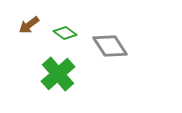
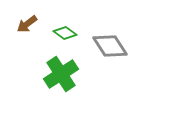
brown arrow: moved 2 px left, 1 px up
green cross: moved 3 px right; rotated 8 degrees clockwise
